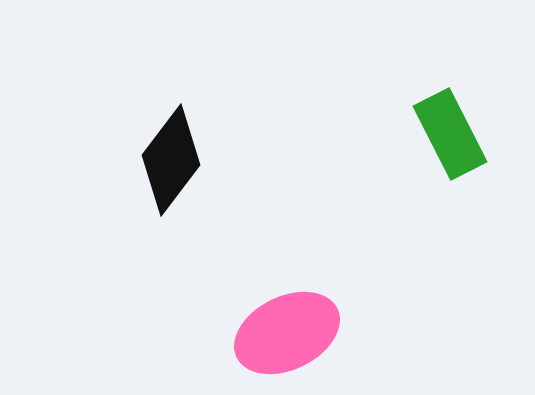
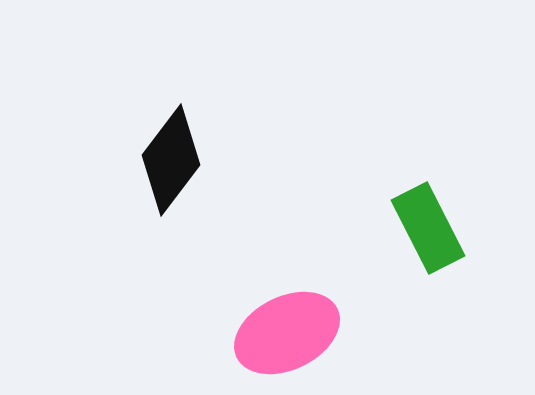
green rectangle: moved 22 px left, 94 px down
